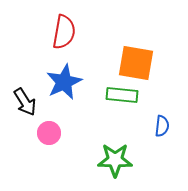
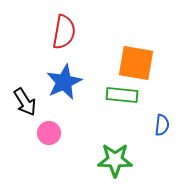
blue semicircle: moved 1 px up
